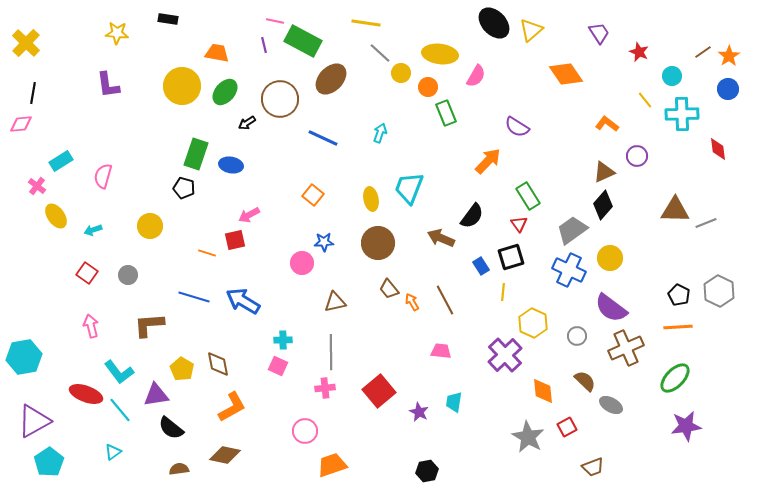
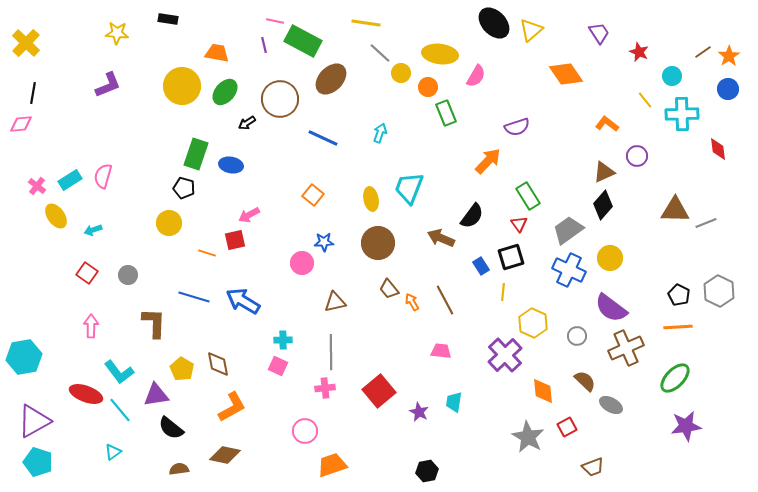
purple L-shape at (108, 85): rotated 104 degrees counterclockwise
purple semicircle at (517, 127): rotated 50 degrees counterclockwise
cyan rectangle at (61, 161): moved 9 px right, 19 px down
yellow circle at (150, 226): moved 19 px right, 3 px up
gray trapezoid at (572, 230): moved 4 px left
brown L-shape at (149, 325): moved 5 px right, 2 px up; rotated 96 degrees clockwise
pink arrow at (91, 326): rotated 15 degrees clockwise
cyan pentagon at (49, 462): moved 11 px left; rotated 20 degrees counterclockwise
